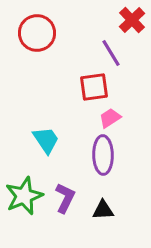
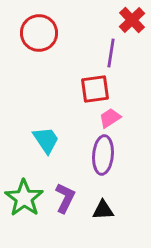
red circle: moved 2 px right
purple line: rotated 40 degrees clockwise
red square: moved 1 px right, 2 px down
purple ellipse: rotated 6 degrees clockwise
green star: moved 2 px down; rotated 15 degrees counterclockwise
